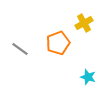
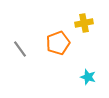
yellow cross: rotated 18 degrees clockwise
gray line: rotated 18 degrees clockwise
